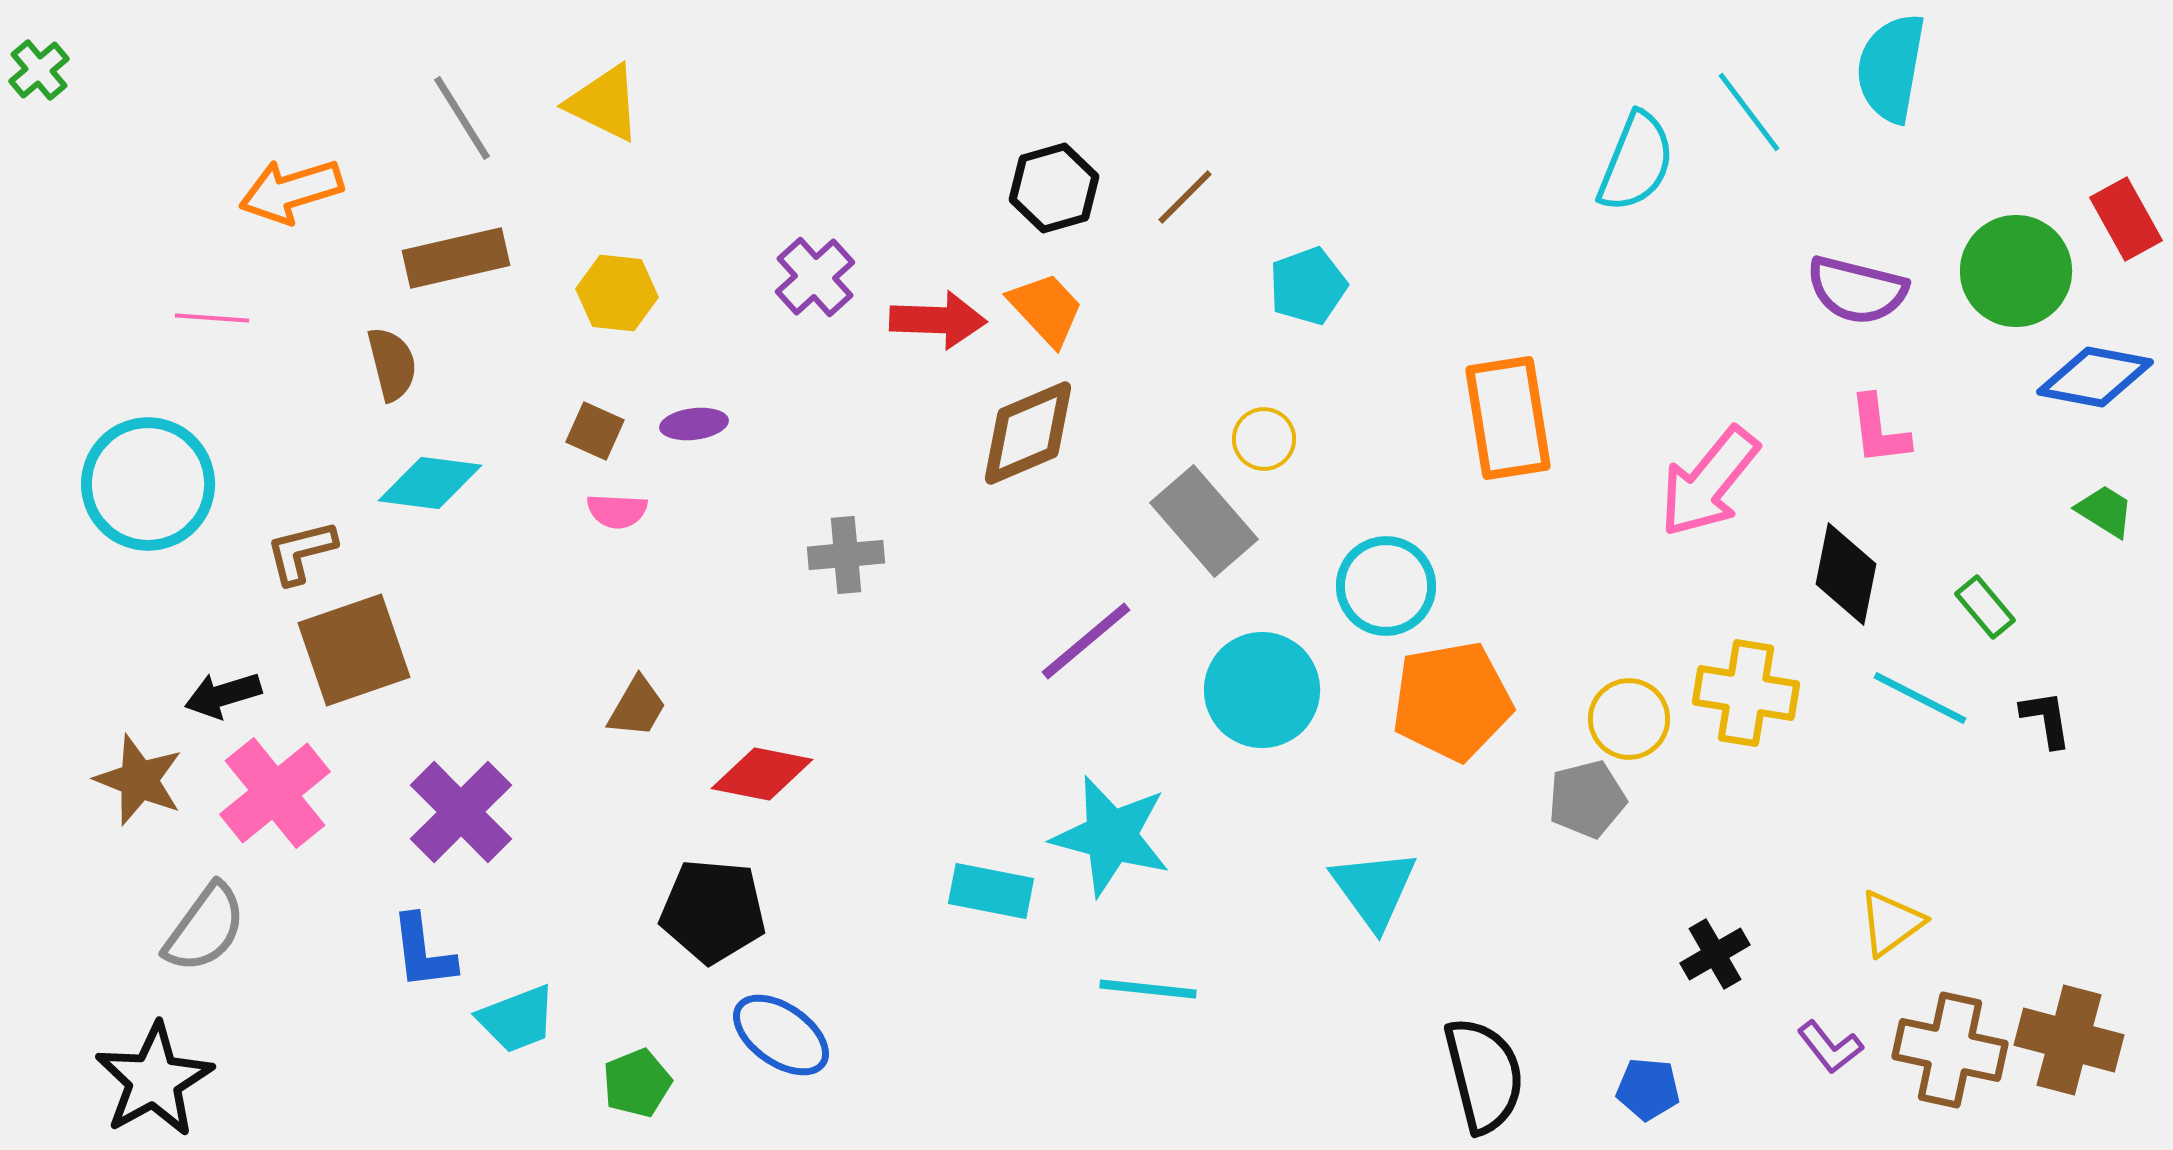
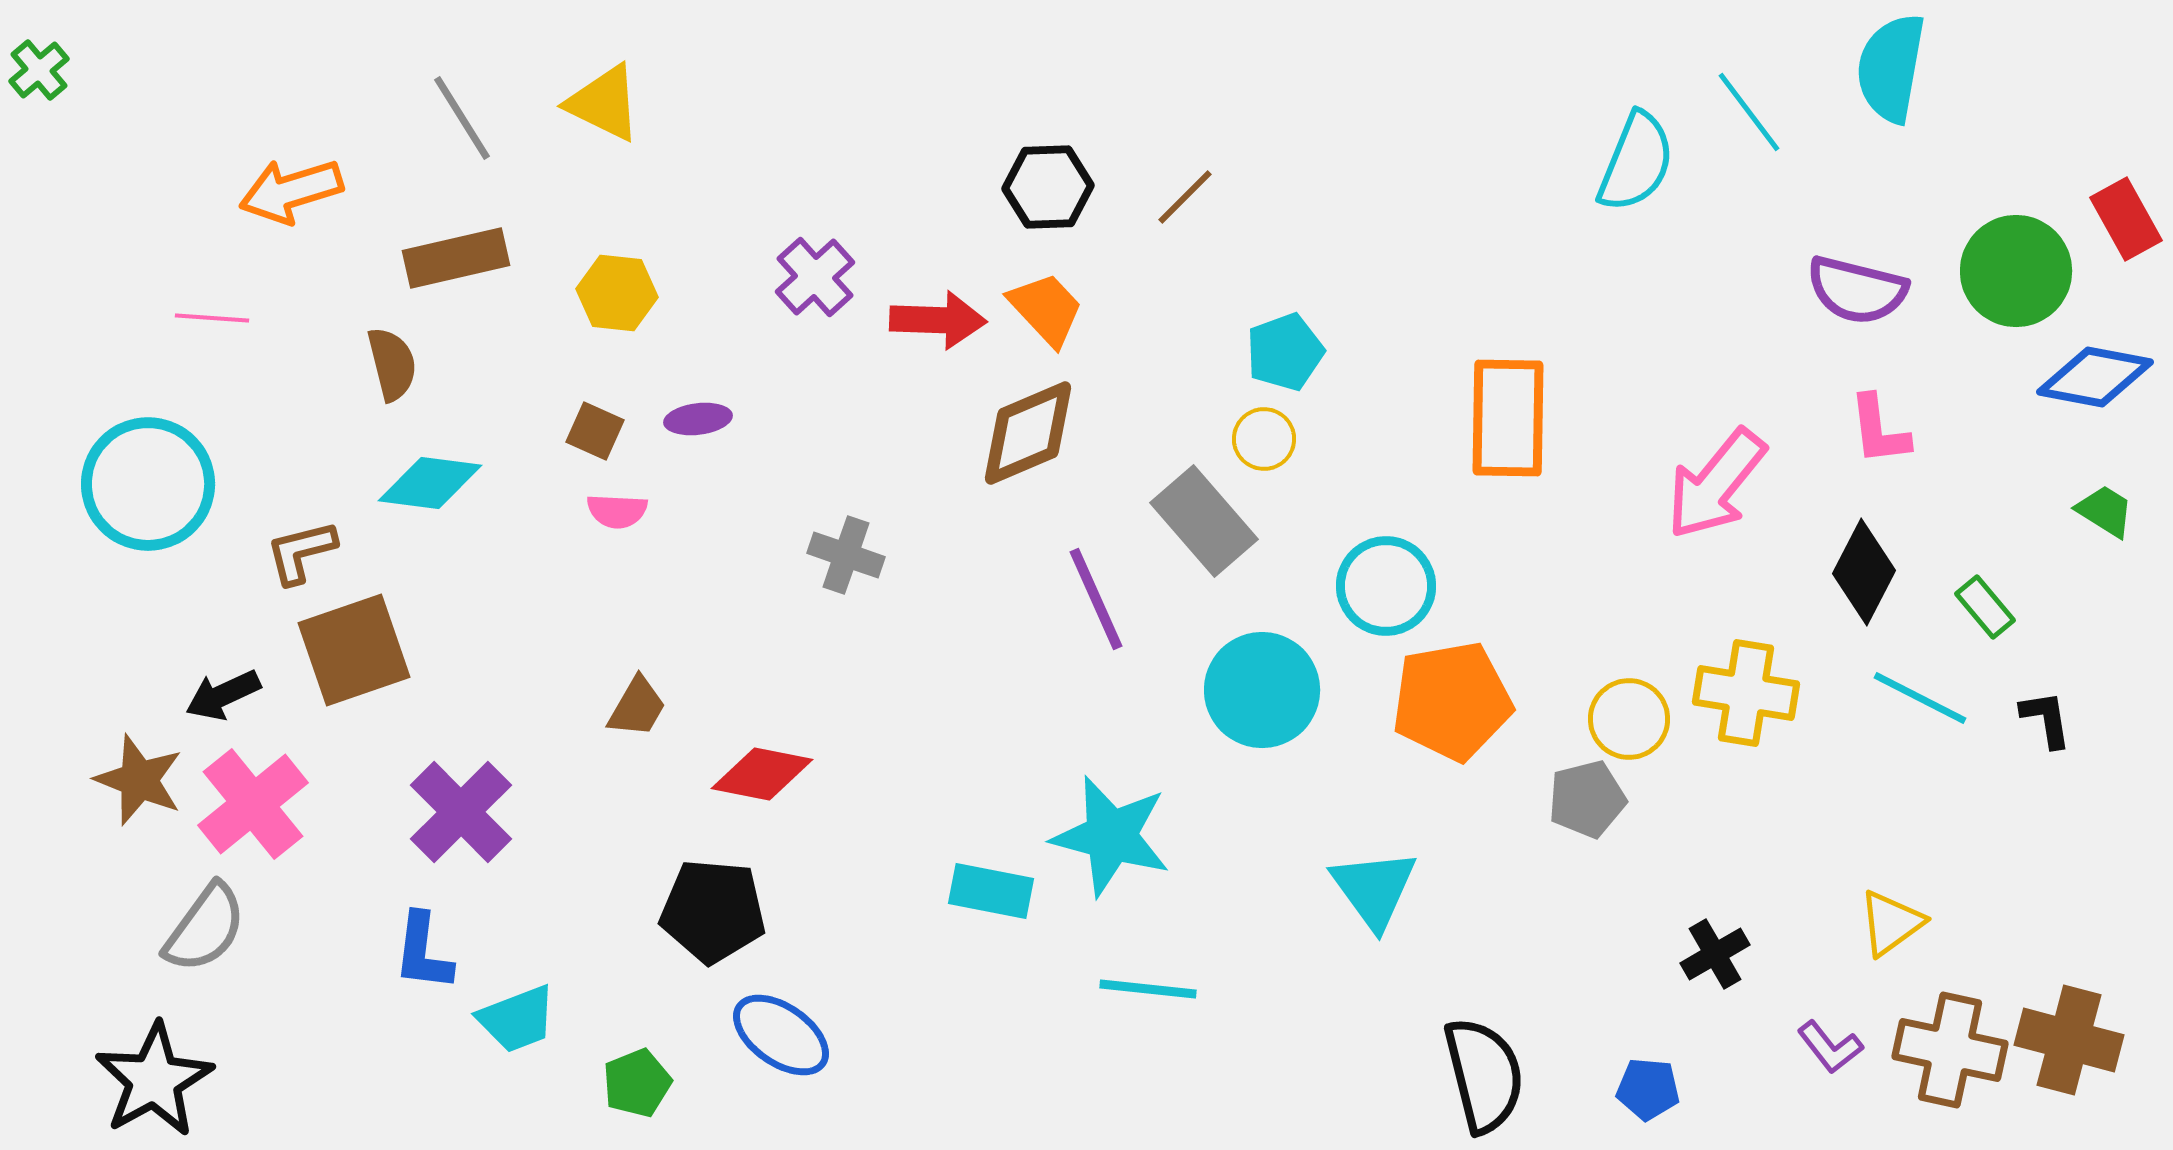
black hexagon at (1054, 188): moved 6 px left, 1 px up; rotated 14 degrees clockwise
cyan pentagon at (1308, 286): moved 23 px left, 66 px down
orange rectangle at (1508, 418): rotated 10 degrees clockwise
purple ellipse at (694, 424): moved 4 px right, 5 px up
pink arrow at (1709, 482): moved 7 px right, 2 px down
gray cross at (846, 555): rotated 24 degrees clockwise
black diamond at (1846, 574): moved 18 px right, 2 px up; rotated 16 degrees clockwise
purple line at (1086, 641): moved 10 px right, 42 px up; rotated 74 degrees counterclockwise
black arrow at (223, 695): rotated 8 degrees counterclockwise
pink cross at (275, 793): moved 22 px left, 11 px down
blue L-shape at (423, 952): rotated 14 degrees clockwise
